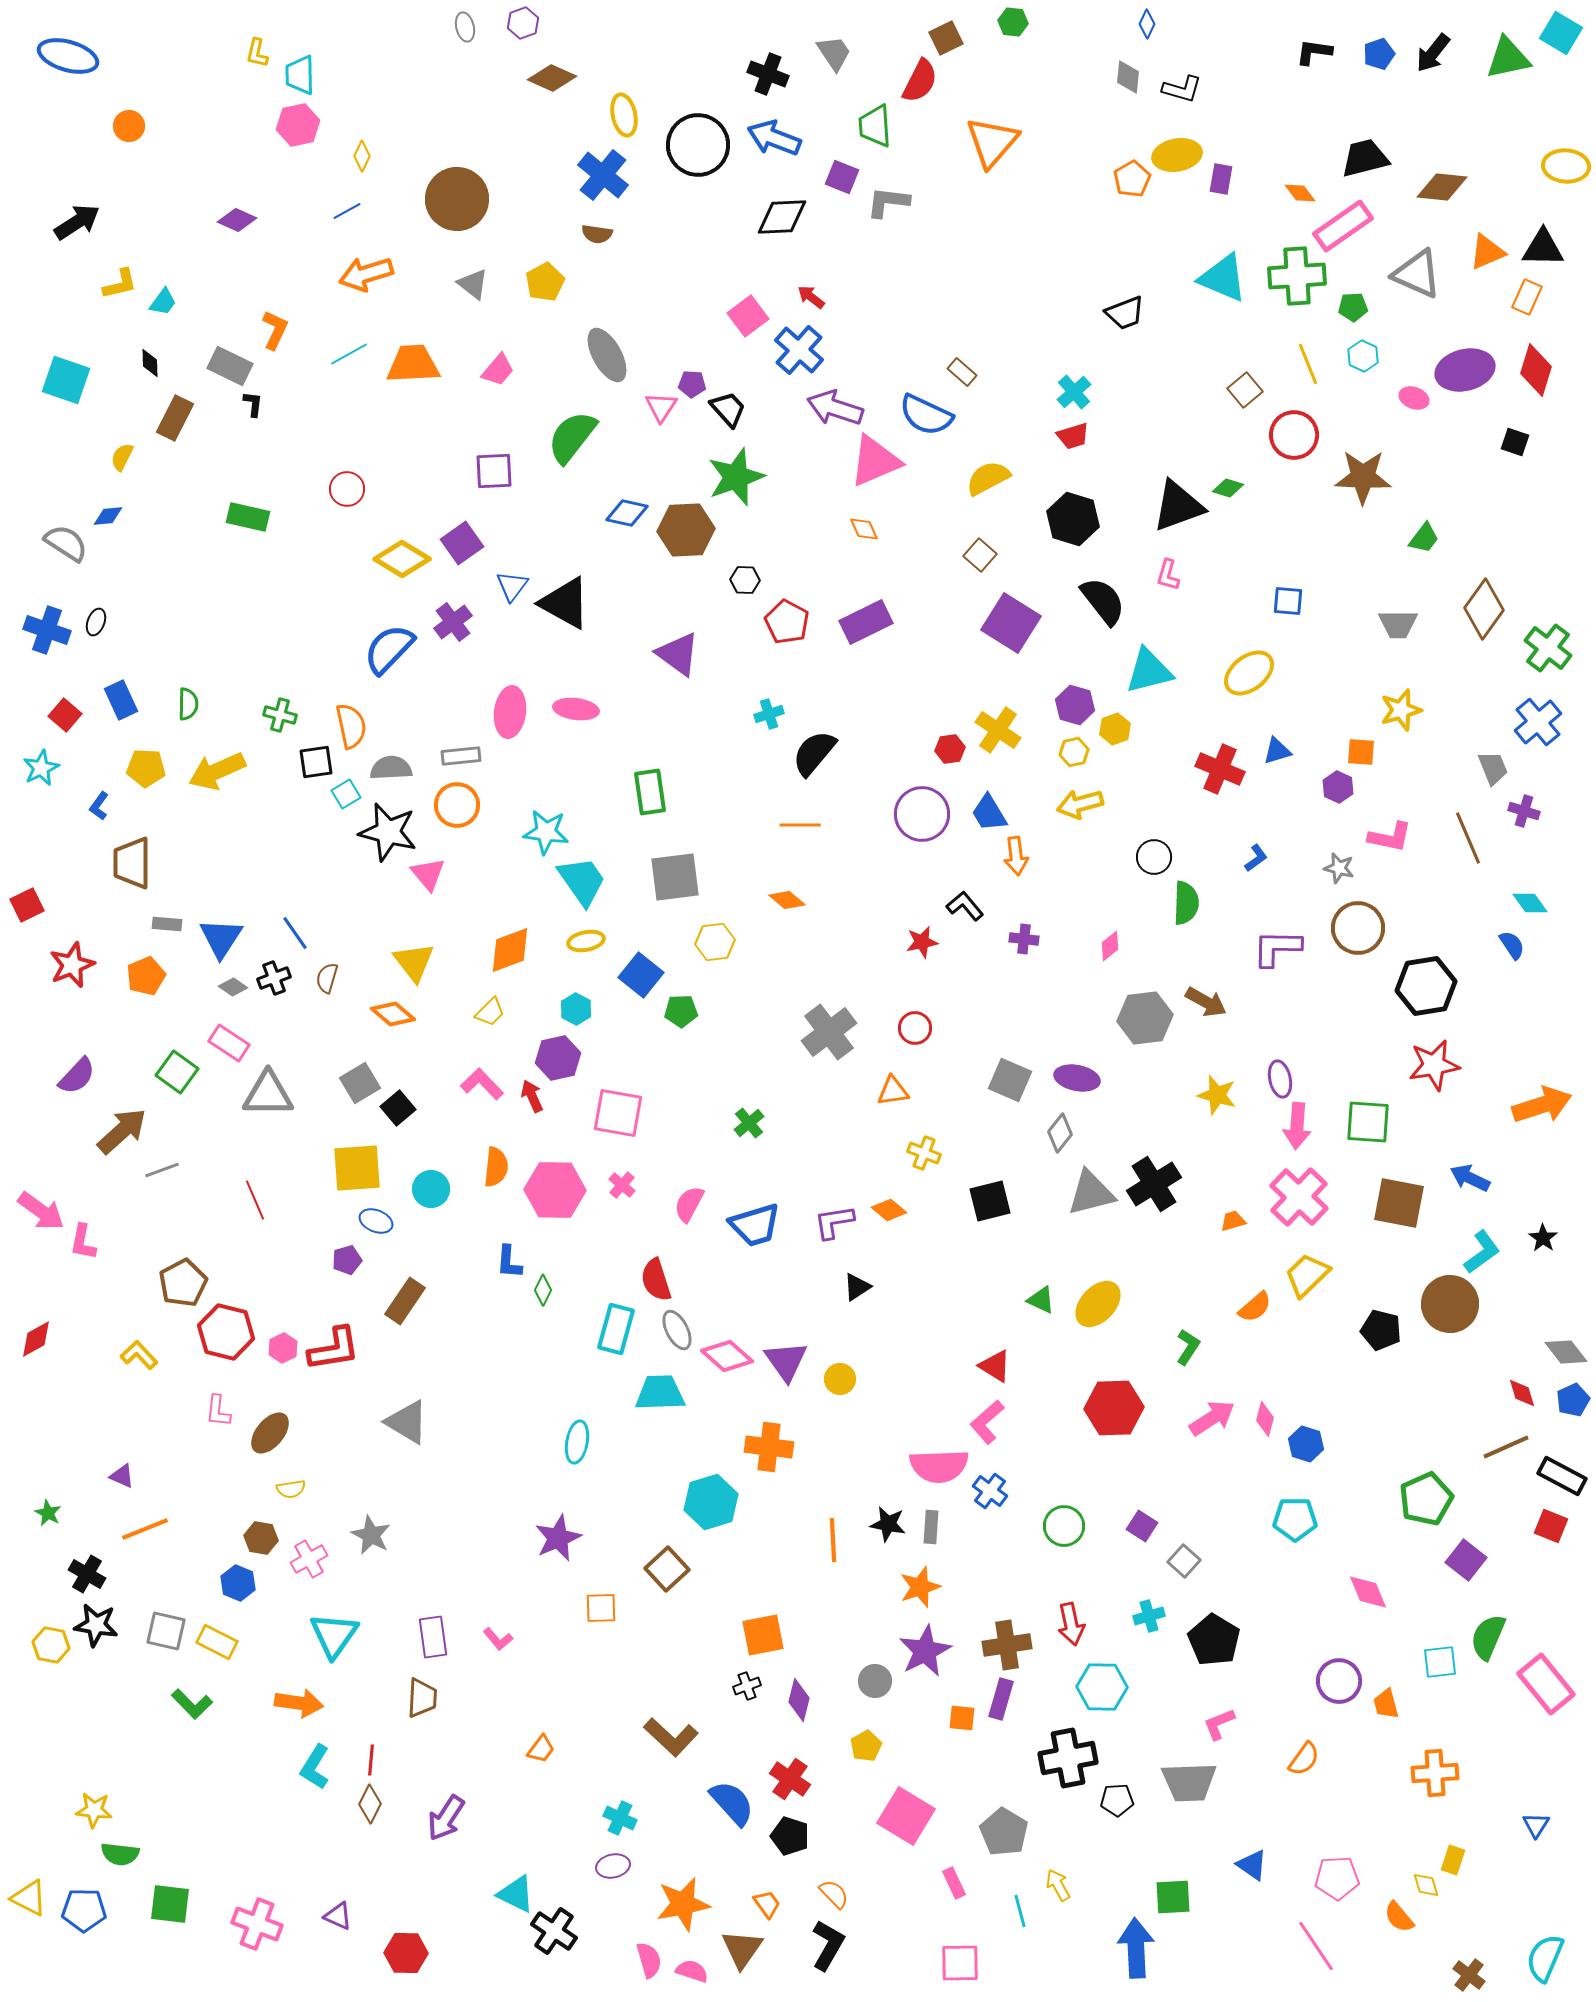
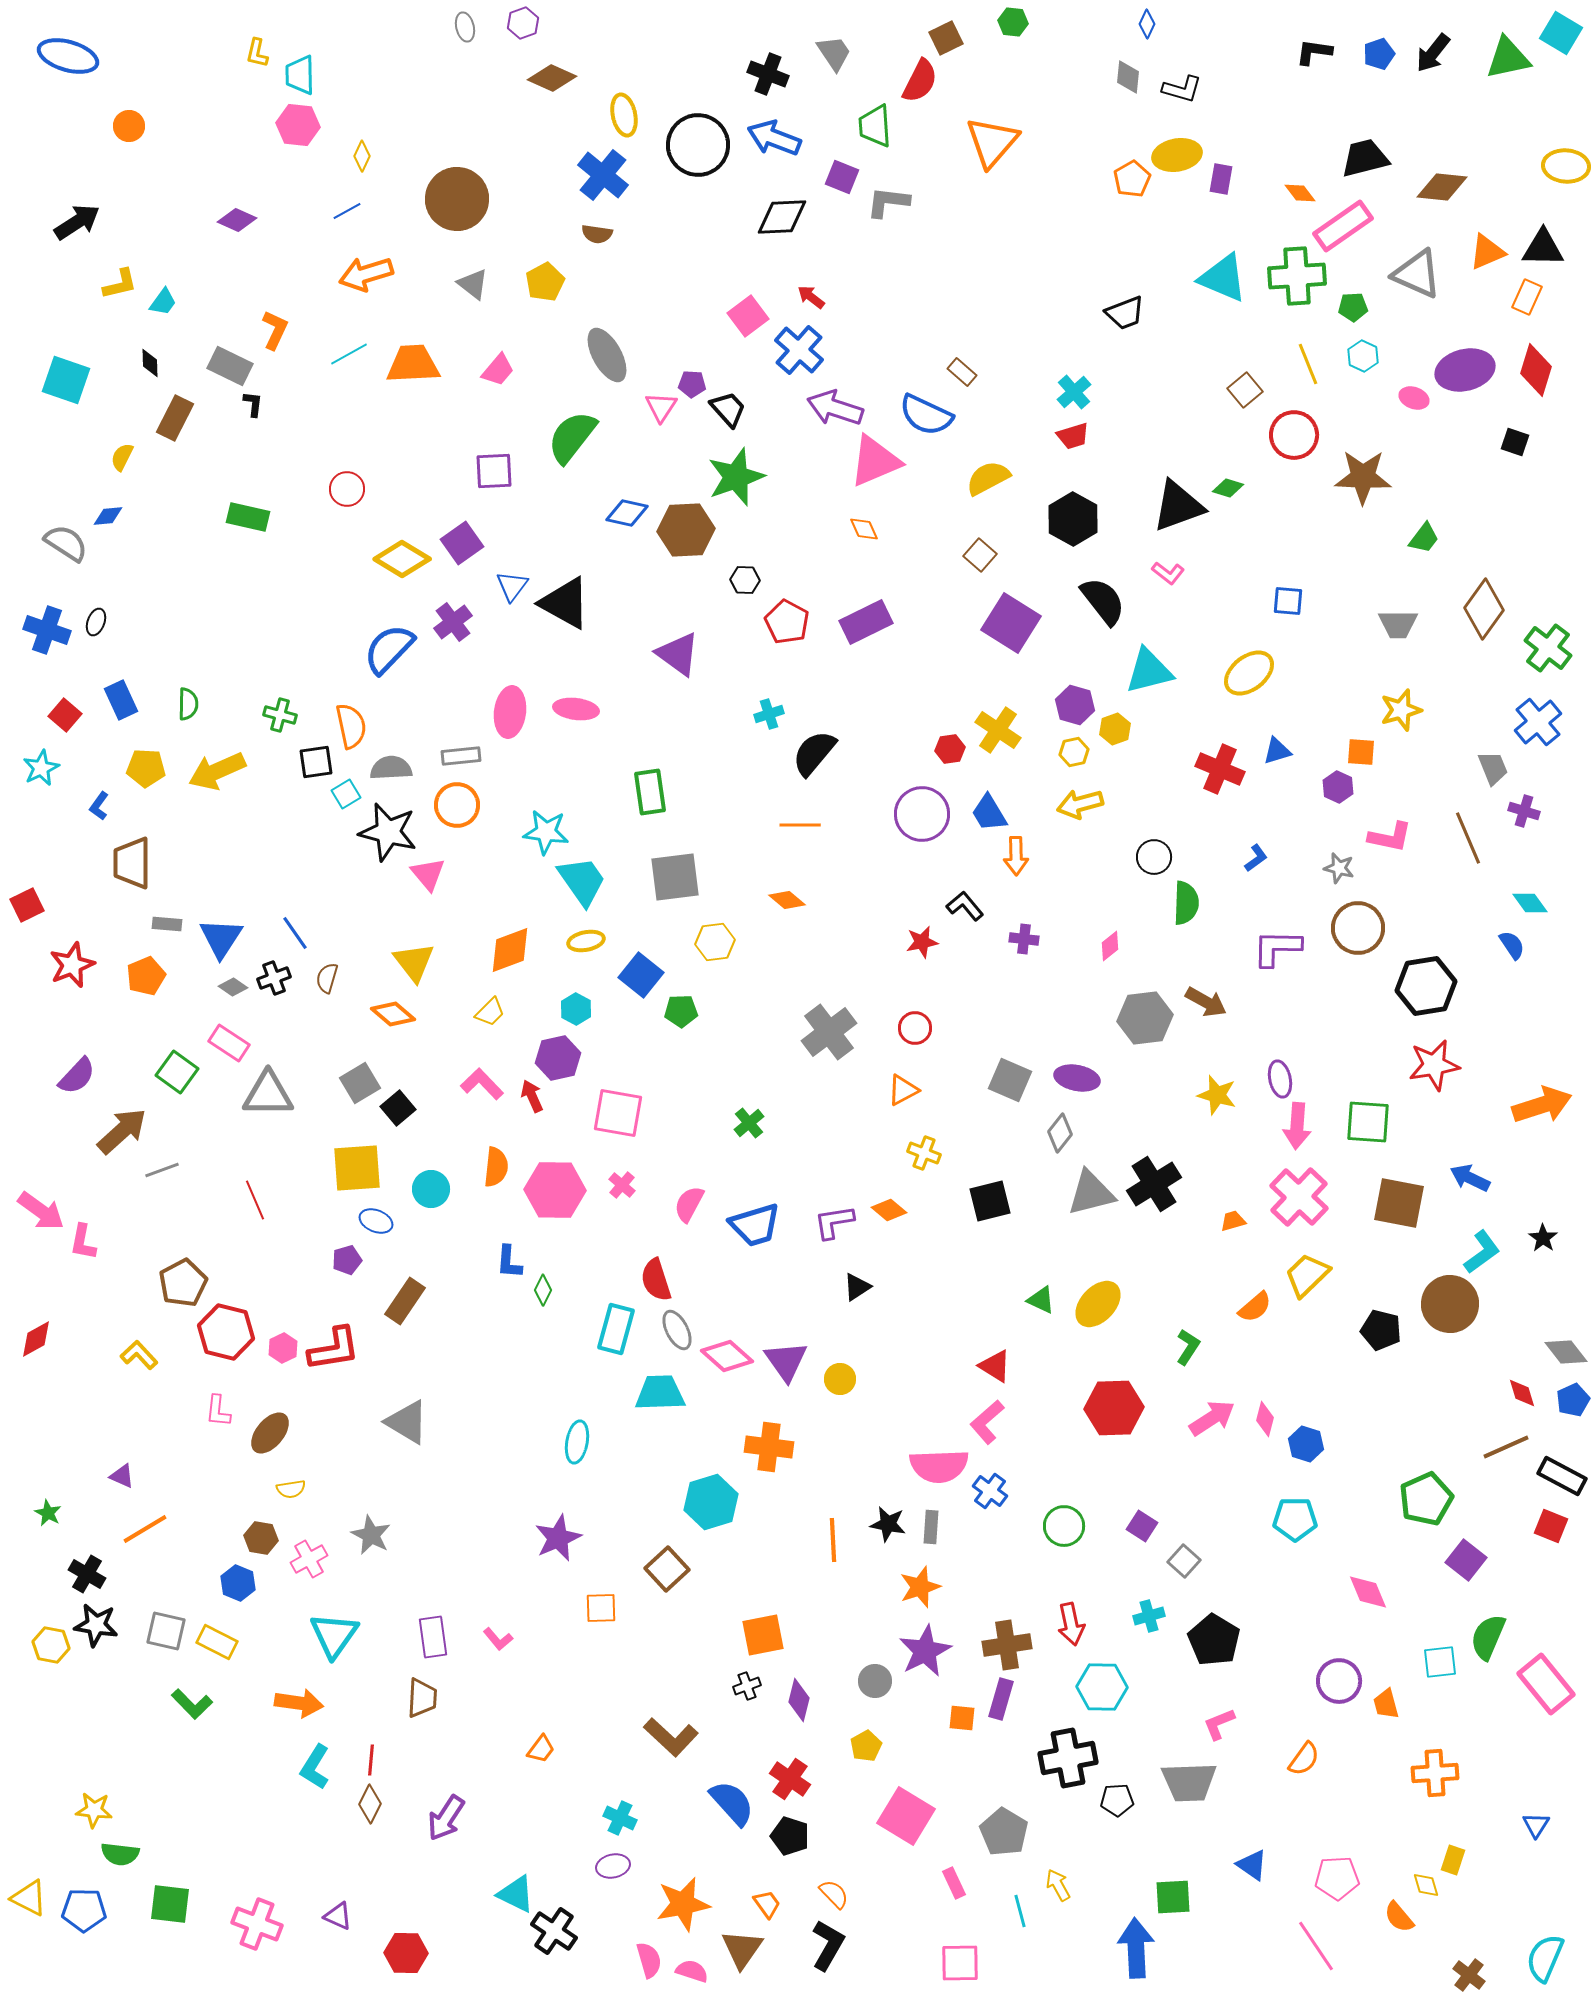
pink hexagon at (298, 125): rotated 18 degrees clockwise
black hexagon at (1073, 519): rotated 12 degrees clockwise
pink L-shape at (1168, 575): moved 2 px up; rotated 68 degrees counterclockwise
orange arrow at (1016, 856): rotated 6 degrees clockwise
orange triangle at (893, 1091): moved 10 px right, 1 px up; rotated 20 degrees counterclockwise
orange line at (145, 1529): rotated 9 degrees counterclockwise
